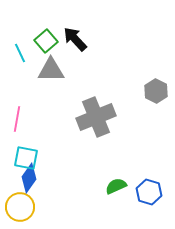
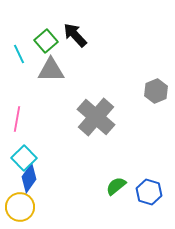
black arrow: moved 4 px up
cyan line: moved 1 px left, 1 px down
gray hexagon: rotated 10 degrees clockwise
gray cross: rotated 27 degrees counterclockwise
cyan square: moved 2 px left; rotated 35 degrees clockwise
green semicircle: rotated 15 degrees counterclockwise
